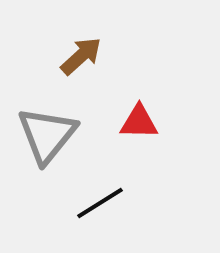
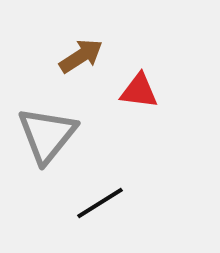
brown arrow: rotated 9 degrees clockwise
red triangle: moved 31 px up; rotated 6 degrees clockwise
